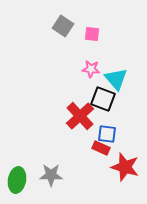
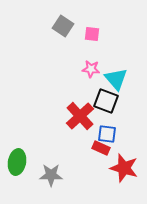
black square: moved 3 px right, 2 px down
red star: moved 1 px left, 1 px down
green ellipse: moved 18 px up
